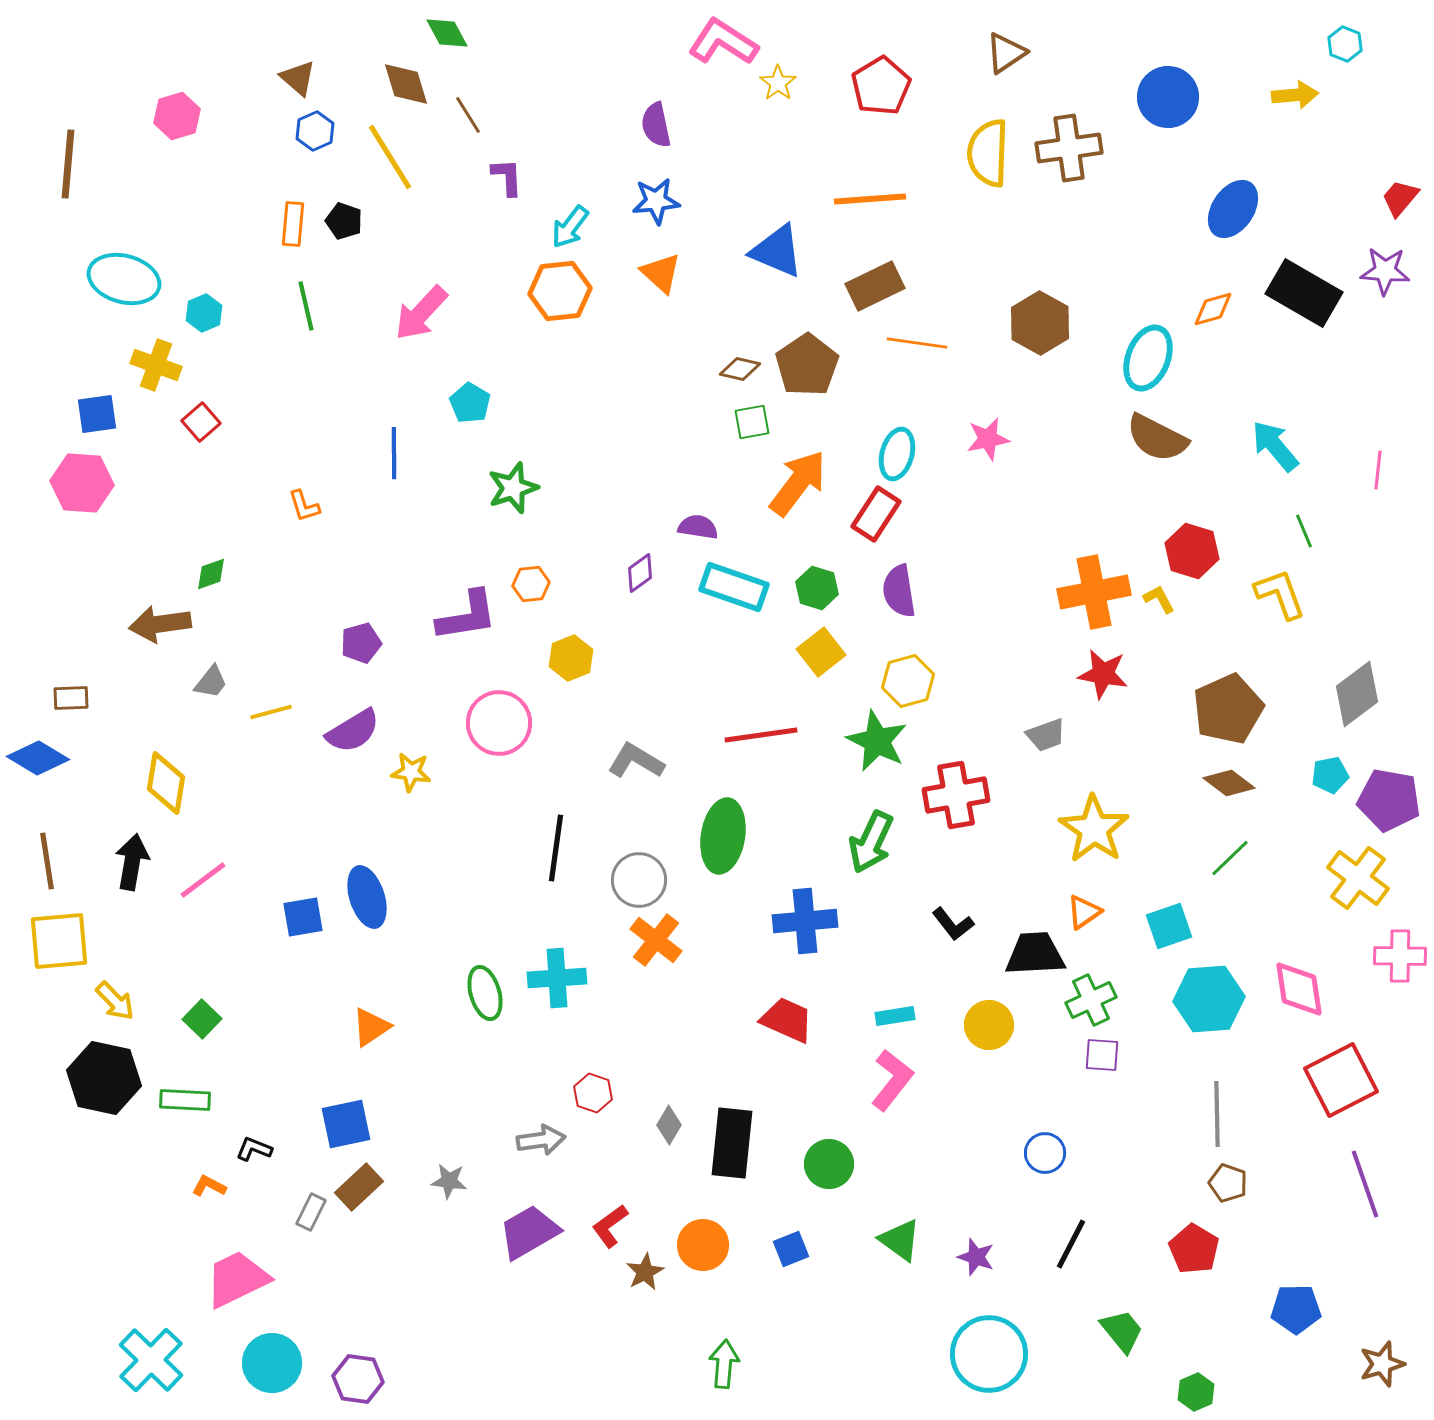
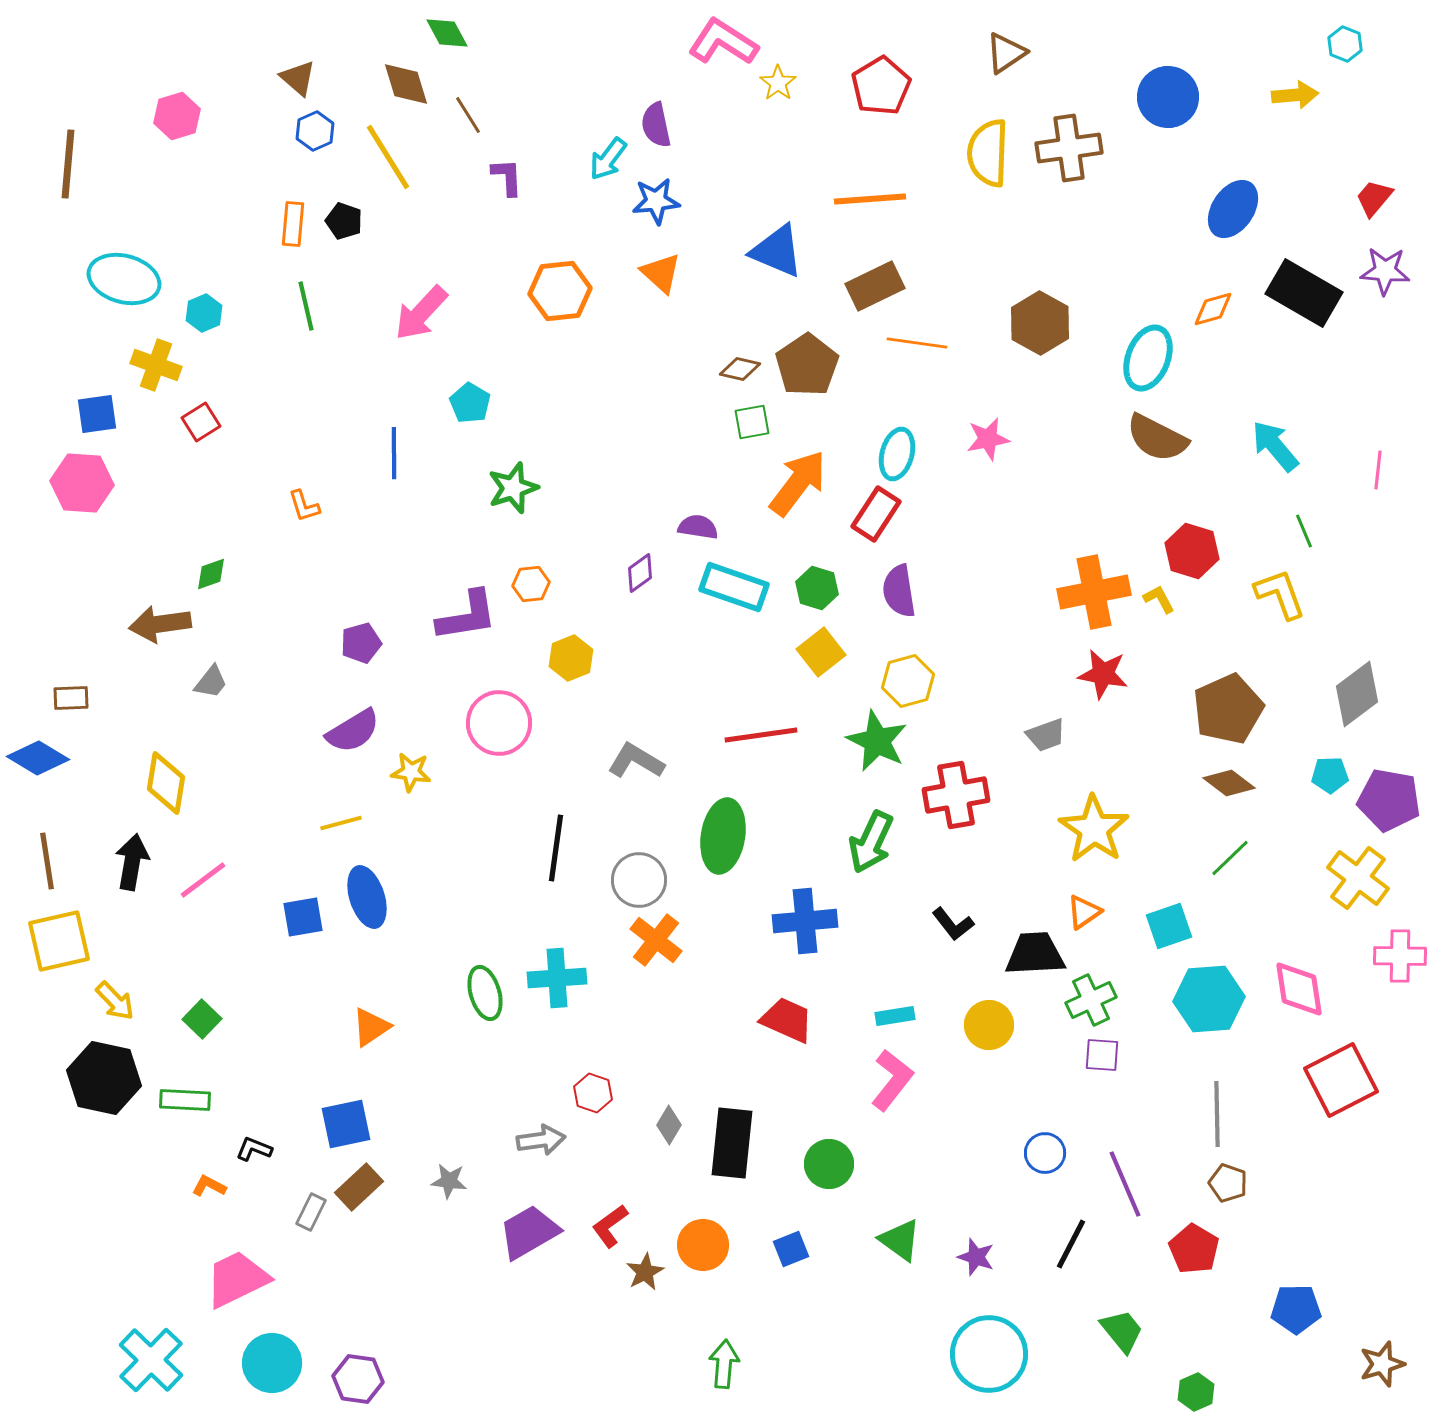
yellow line at (390, 157): moved 2 px left
red trapezoid at (1400, 198): moved 26 px left
cyan arrow at (570, 227): moved 38 px right, 68 px up
red square at (201, 422): rotated 9 degrees clockwise
yellow line at (271, 712): moved 70 px right, 111 px down
cyan pentagon at (1330, 775): rotated 9 degrees clockwise
yellow square at (59, 941): rotated 8 degrees counterclockwise
purple line at (1365, 1184): moved 240 px left; rotated 4 degrees counterclockwise
